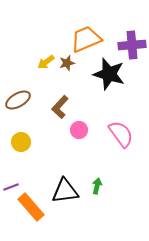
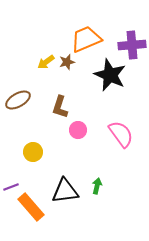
brown star: moved 1 px up
black star: moved 1 px right, 1 px down; rotated 8 degrees clockwise
brown L-shape: rotated 25 degrees counterclockwise
pink circle: moved 1 px left
yellow circle: moved 12 px right, 10 px down
